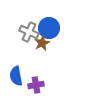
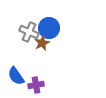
blue semicircle: rotated 24 degrees counterclockwise
